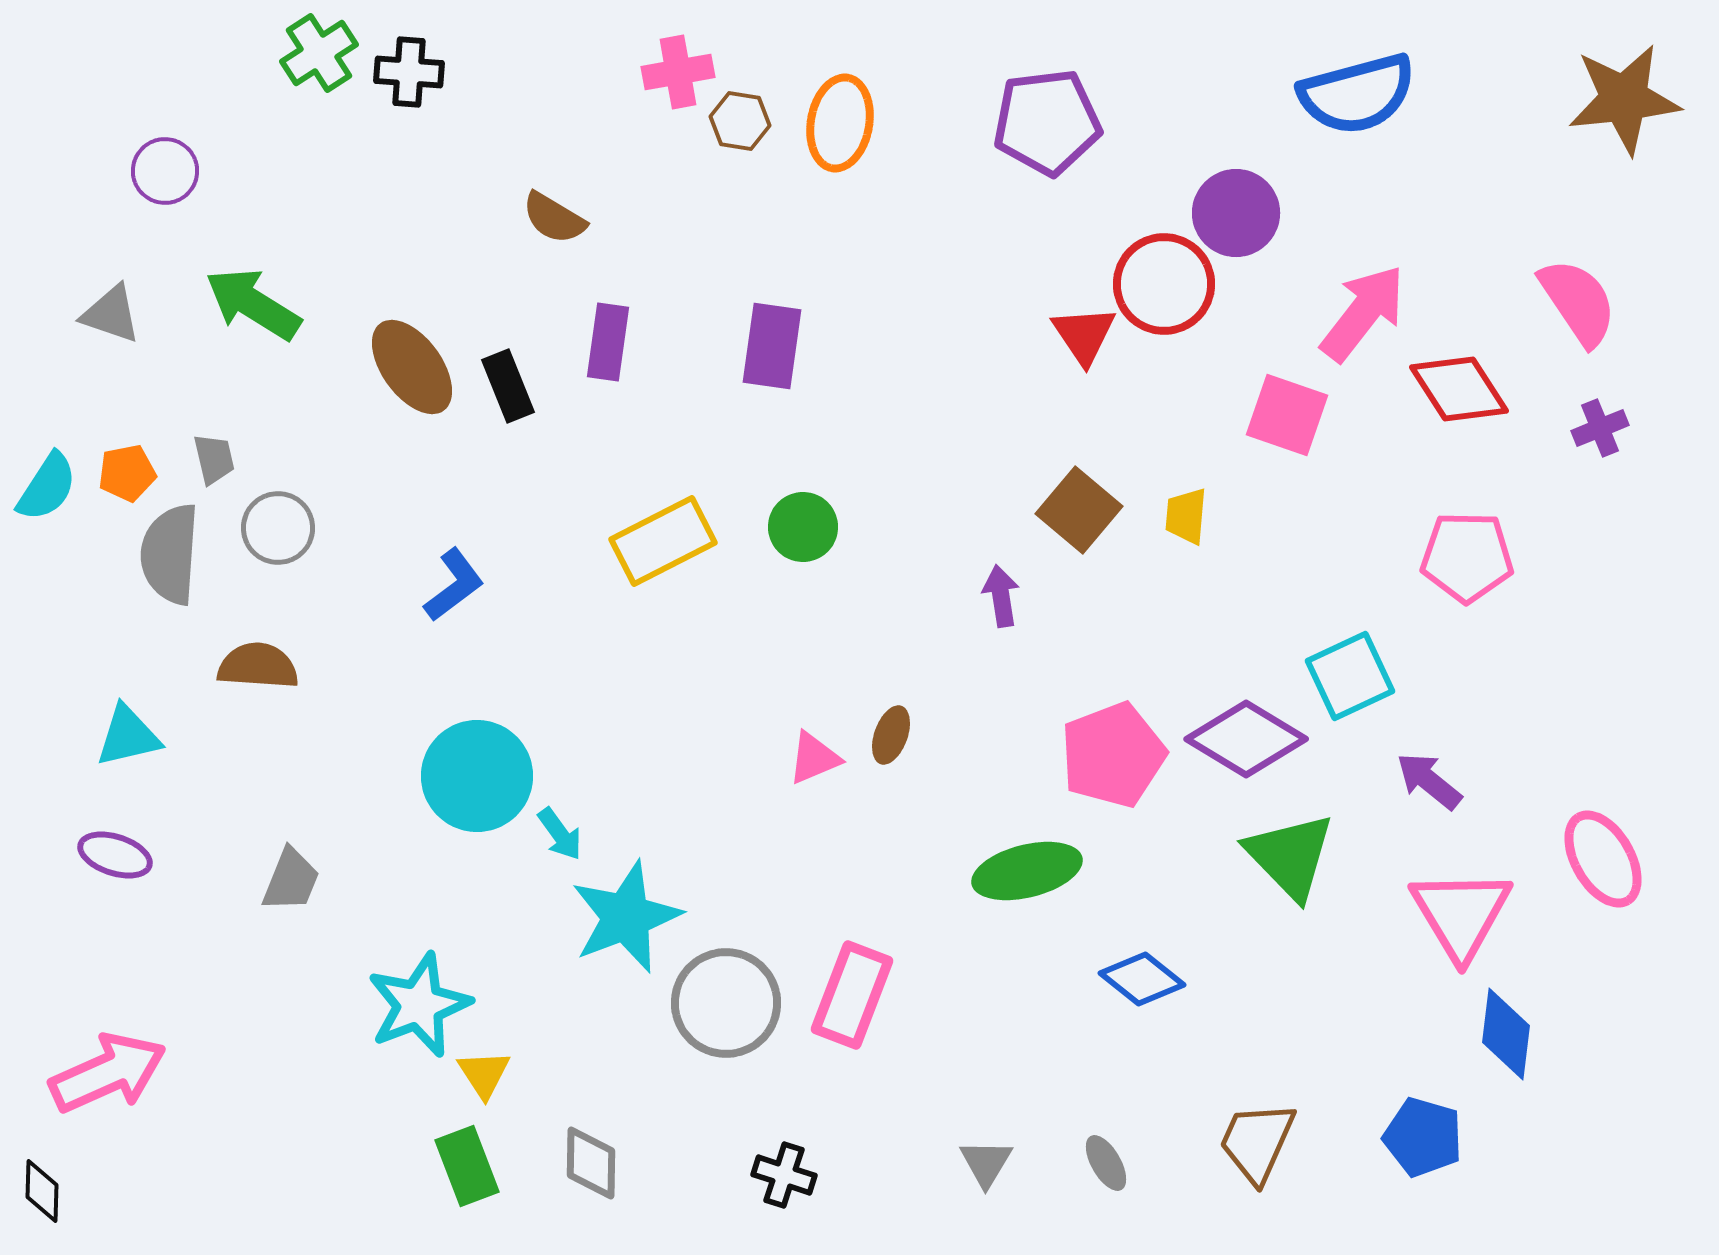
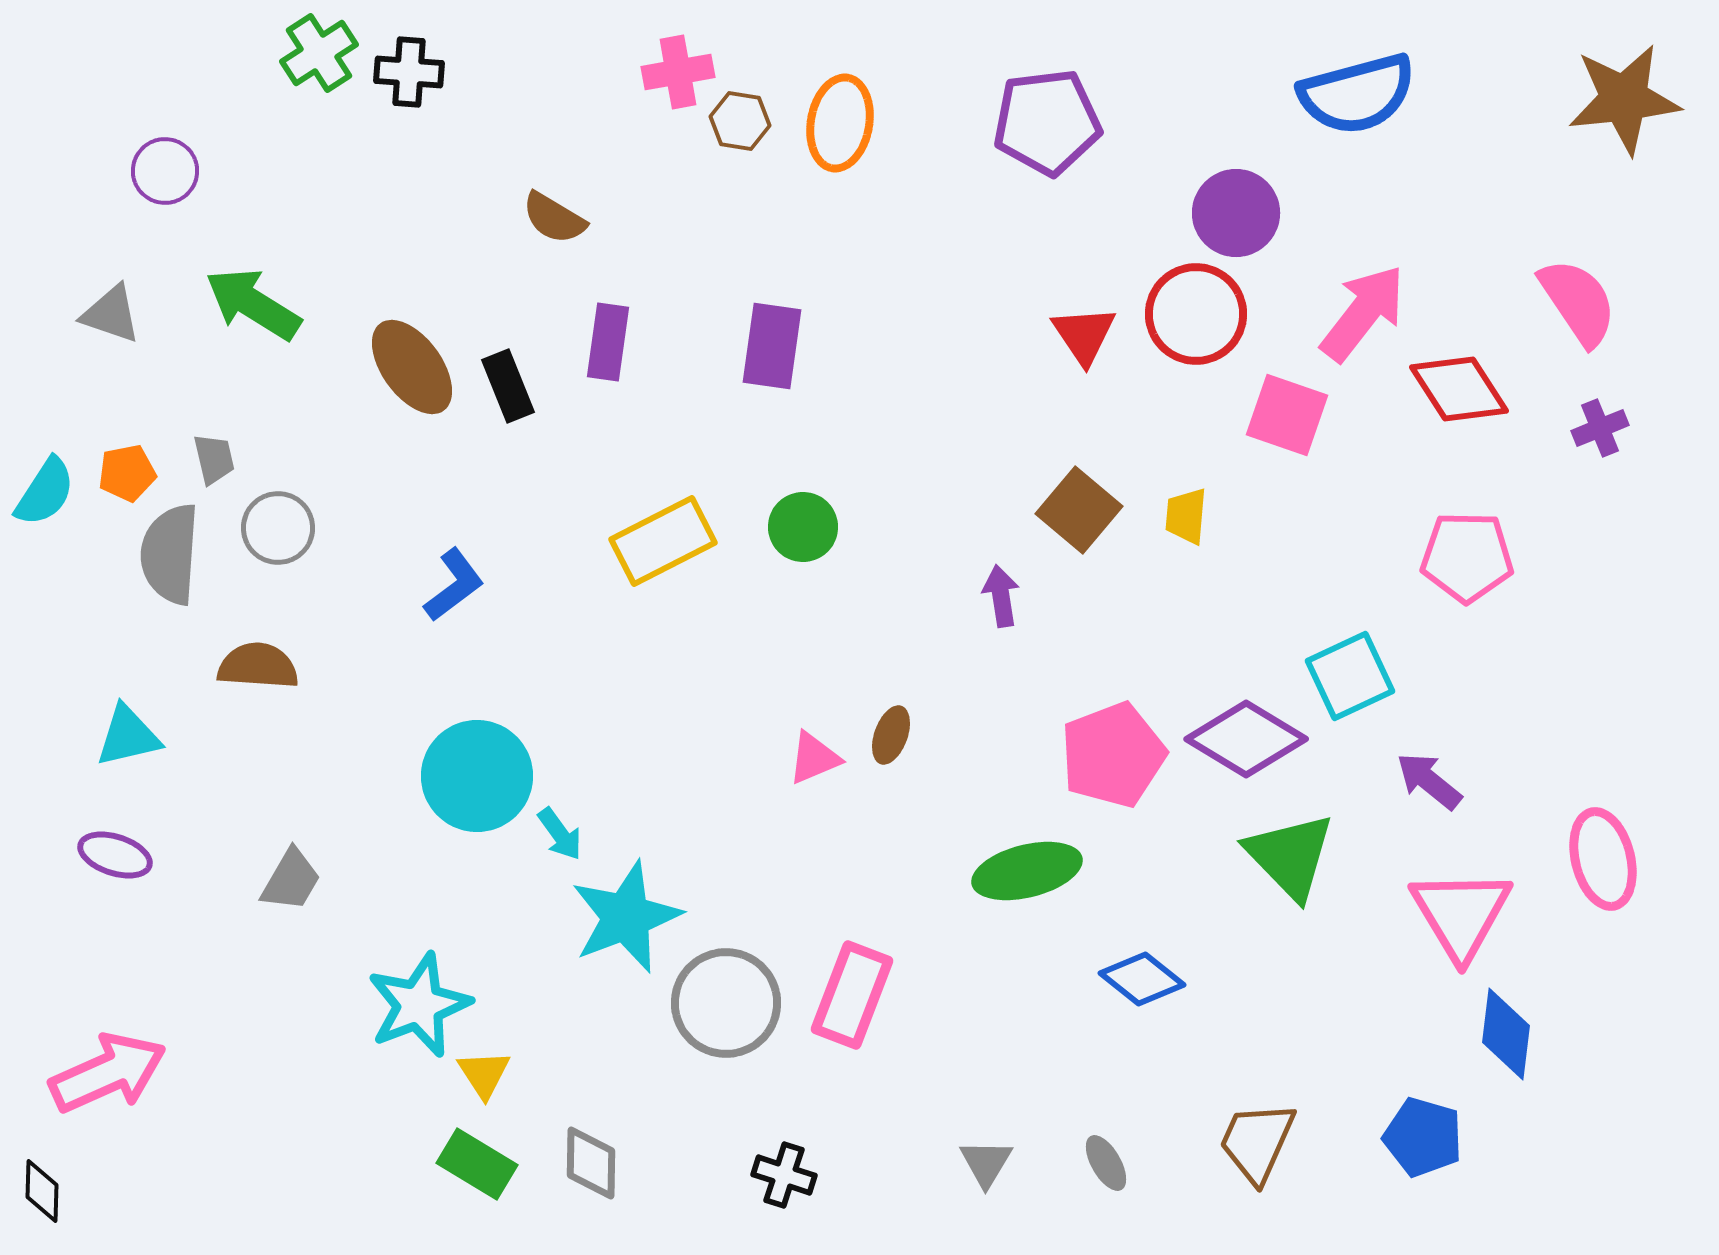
red circle at (1164, 284): moved 32 px right, 30 px down
cyan semicircle at (47, 487): moved 2 px left, 5 px down
pink ellipse at (1603, 859): rotated 16 degrees clockwise
gray trapezoid at (291, 880): rotated 8 degrees clockwise
green rectangle at (467, 1166): moved 10 px right, 2 px up; rotated 38 degrees counterclockwise
